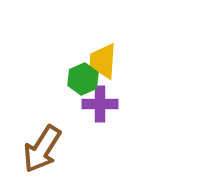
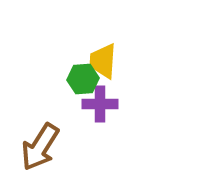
green hexagon: rotated 20 degrees clockwise
brown arrow: moved 2 px left, 2 px up
